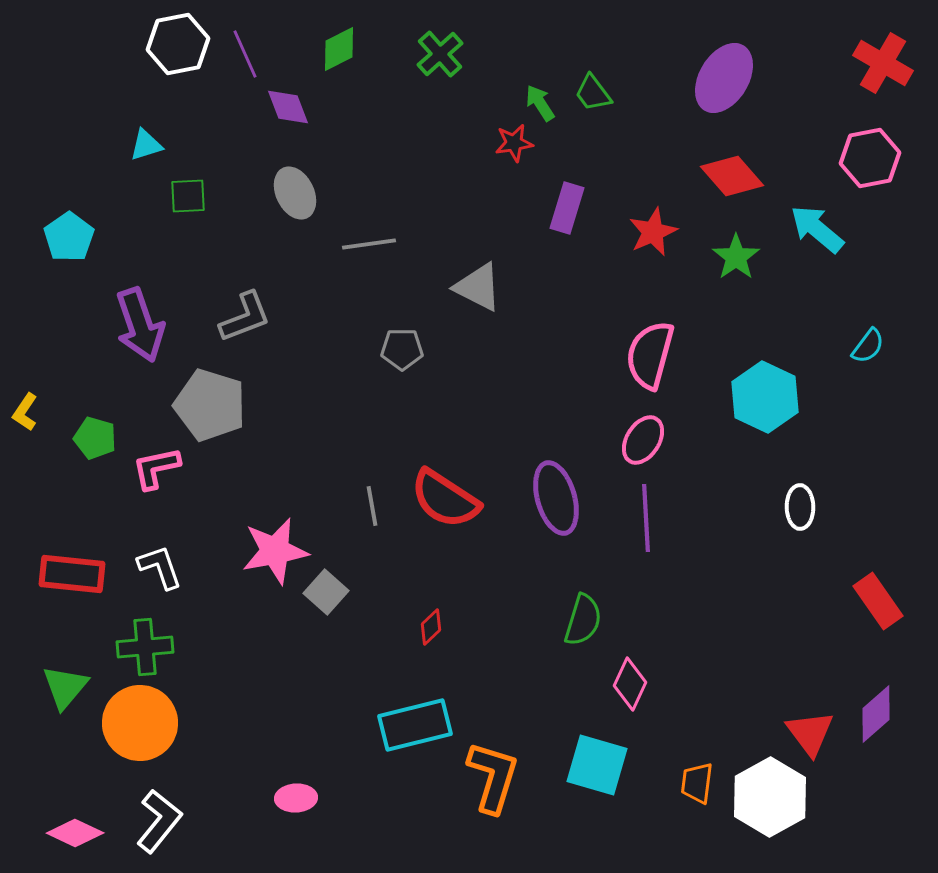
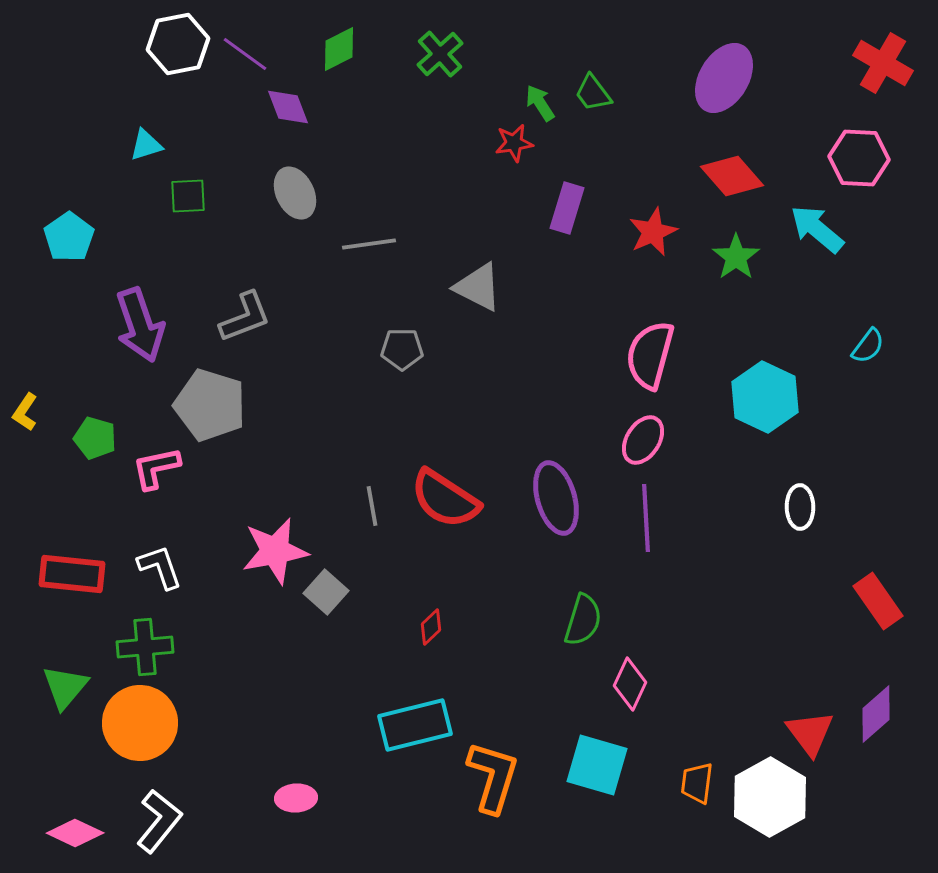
purple line at (245, 54): rotated 30 degrees counterclockwise
pink hexagon at (870, 158): moved 11 px left; rotated 14 degrees clockwise
